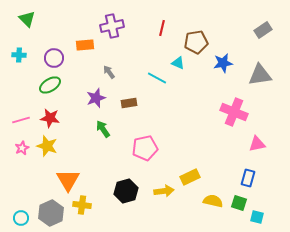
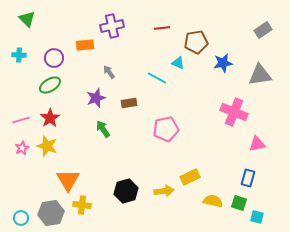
red line: rotated 70 degrees clockwise
red star: rotated 30 degrees clockwise
pink pentagon: moved 21 px right, 19 px up
gray hexagon: rotated 15 degrees clockwise
